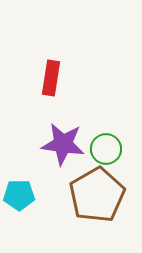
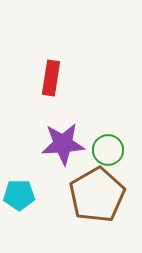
purple star: rotated 12 degrees counterclockwise
green circle: moved 2 px right, 1 px down
